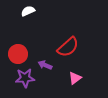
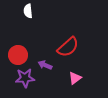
white semicircle: rotated 72 degrees counterclockwise
red circle: moved 1 px down
